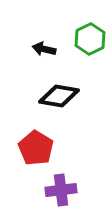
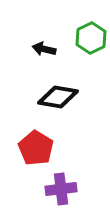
green hexagon: moved 1 px right, 1 px up
black diamond: moved 1 px left, 1 px down
purple cross: moved 1 px up
